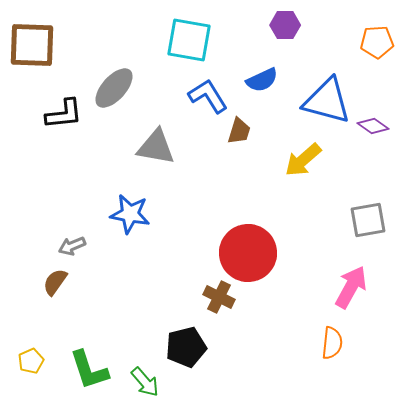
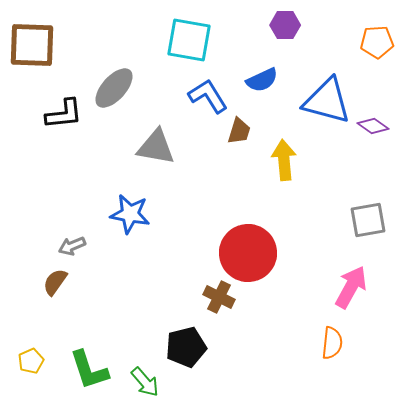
yellow arrow: moved 19 px left; rotated 126 degrees clockwise
